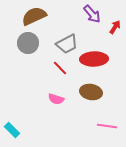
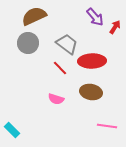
purple arrow: moved 3 px right, 3 px down
gray trapezoid: rotated 115 degrees counterclockwise
red ellipse: moved 2 px left, 2 px down
